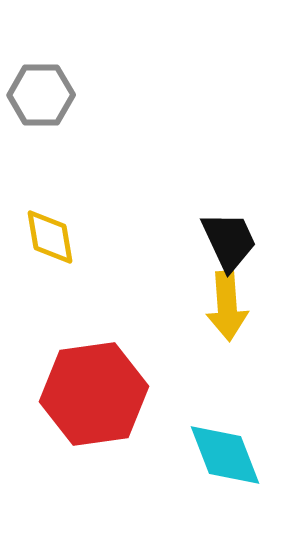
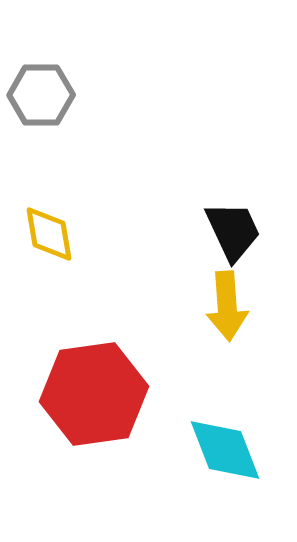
yellow diamond: moved 1 px left, 3 px up
black trapezoid: moved 4 px right, 10 px up
cyan diamond: moved 5 px up
